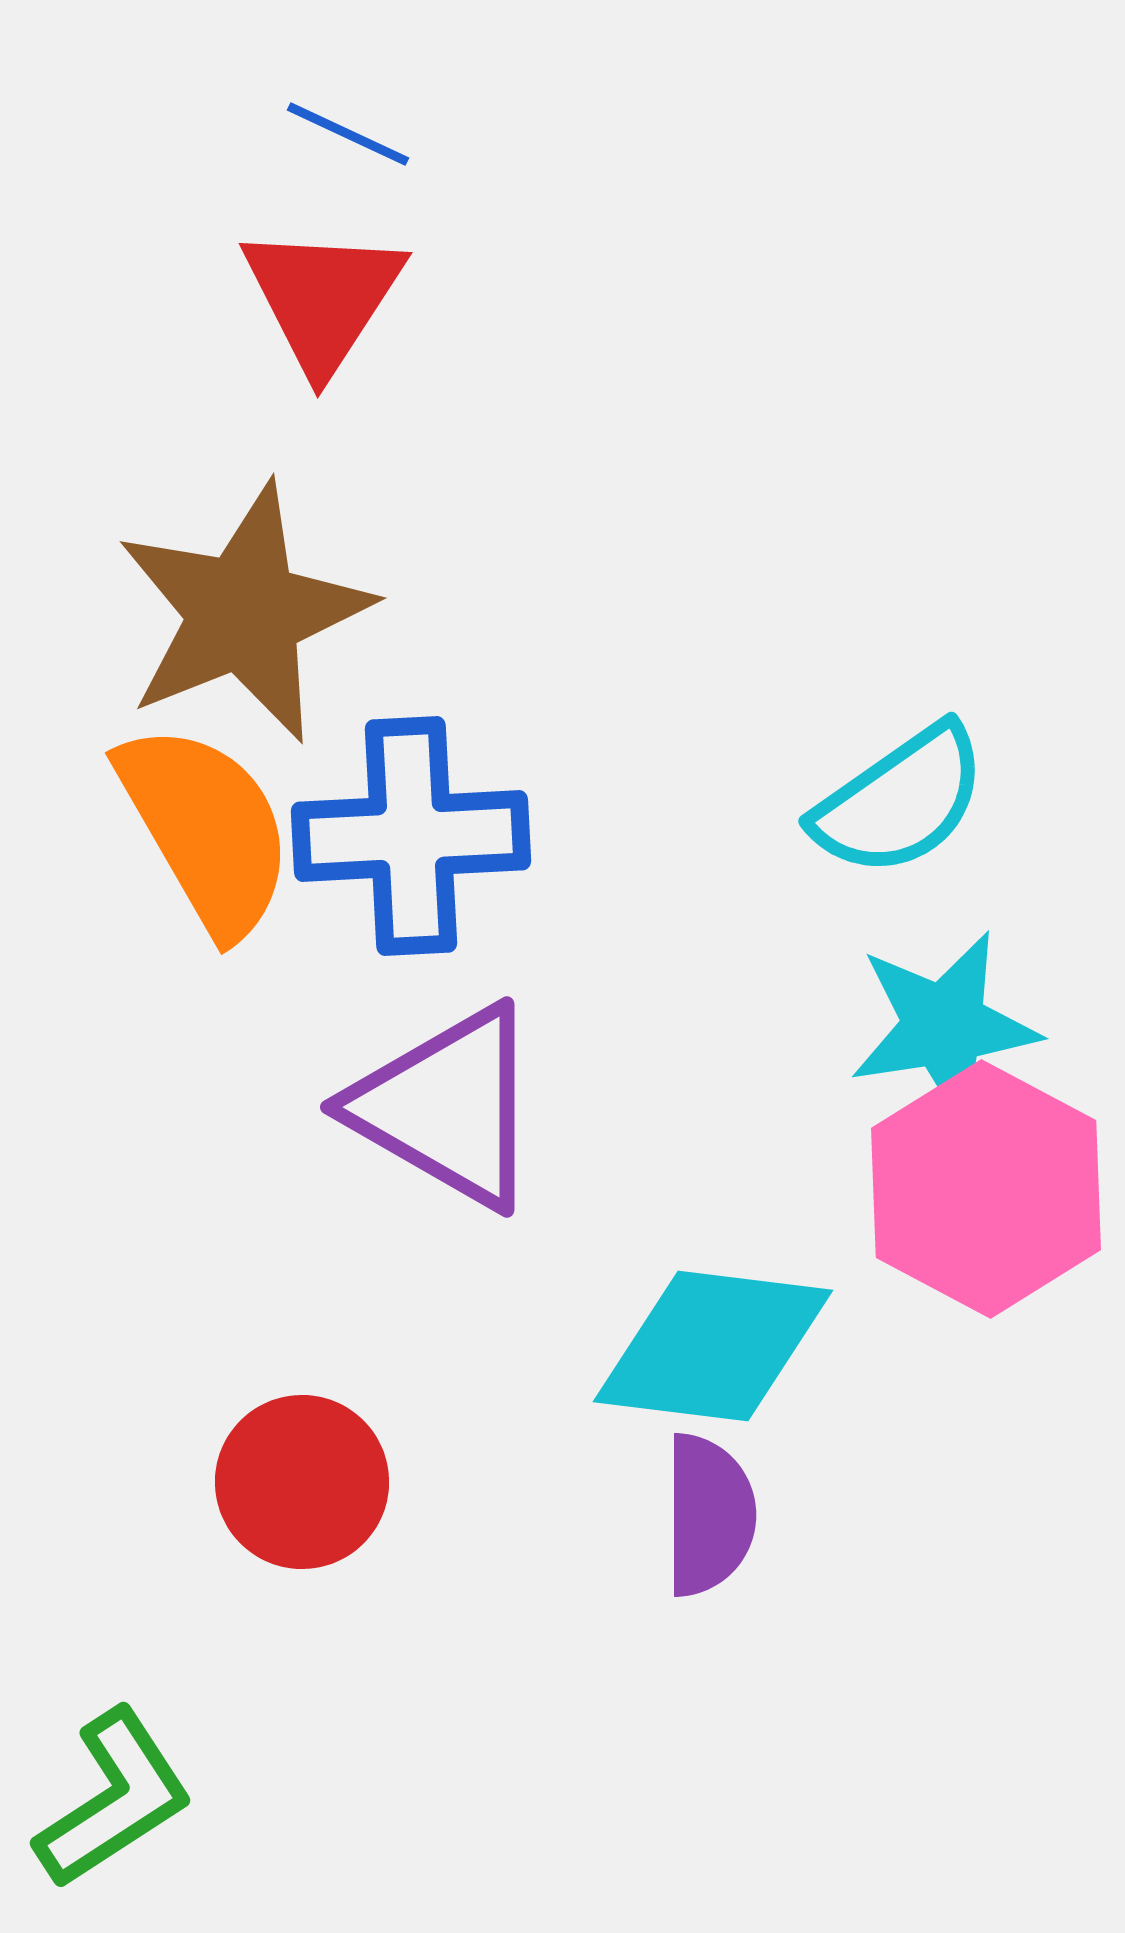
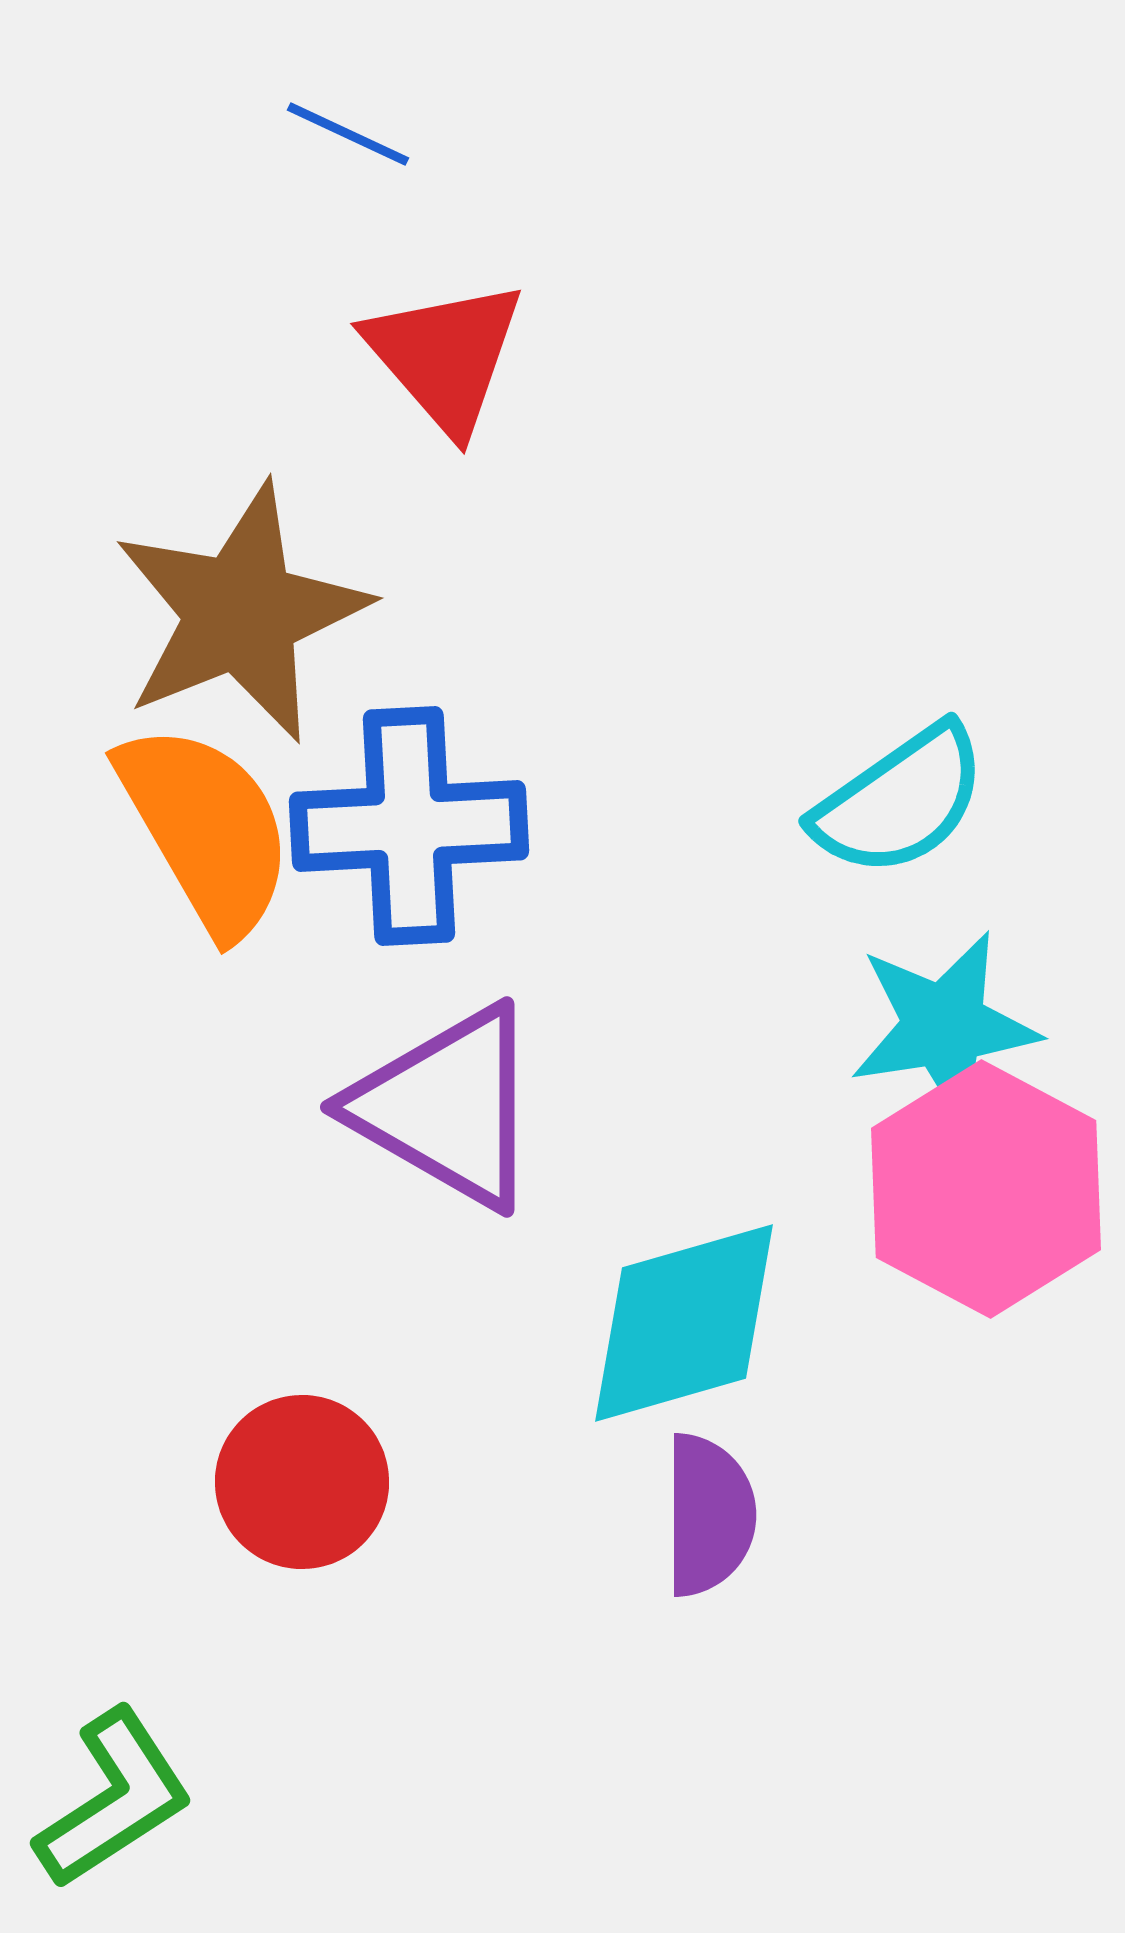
red triangle: moved 122 px right, 58 px down; rotated 14 degrees counterclockwise
brown star: moved 3 px left
blue cross: moved 2 px left, 10 px up
cyan diamond: moved 29 px left, 23 px up; rotated 23 degrees counterclockwise
